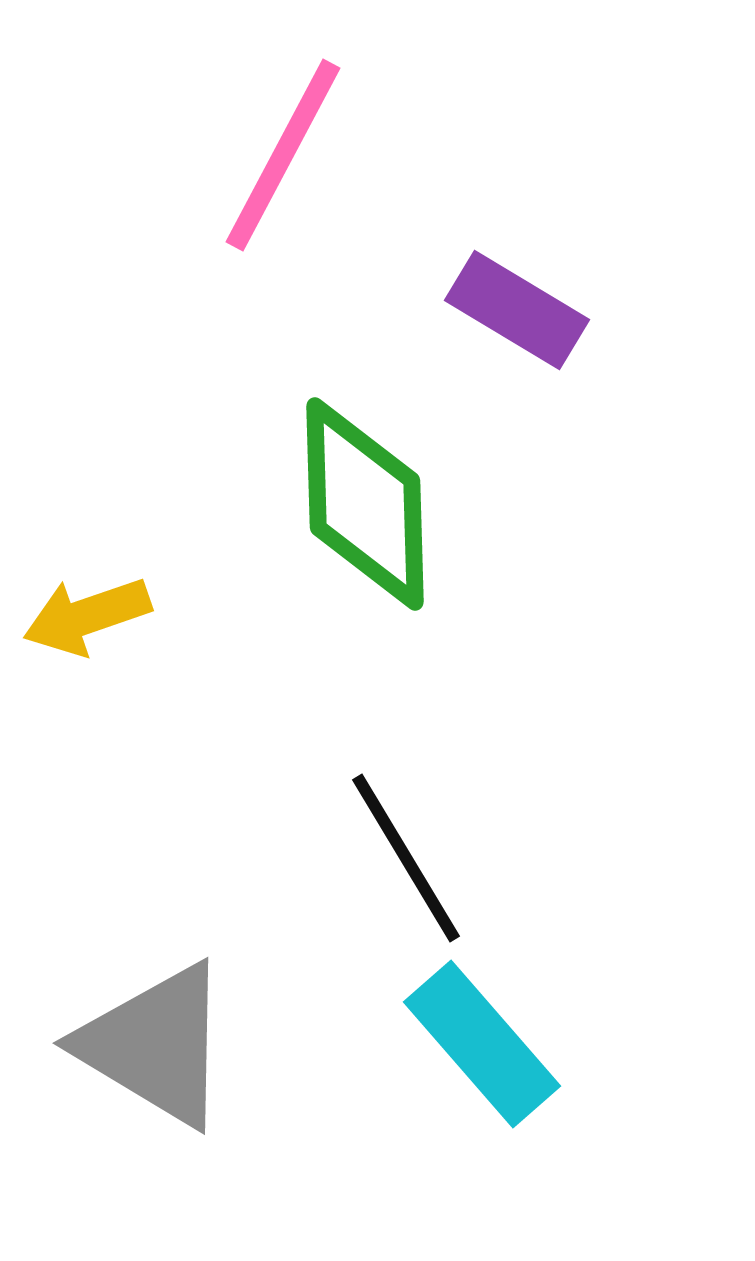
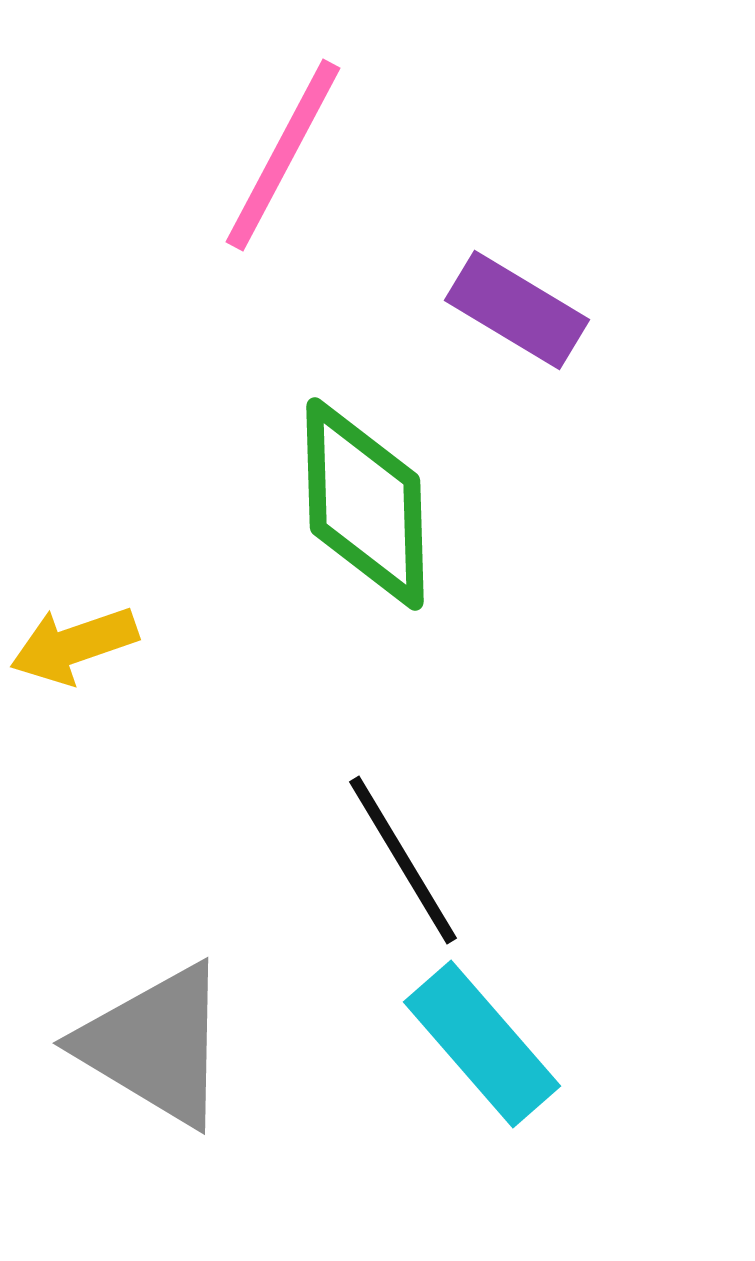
yellow arrow: moved 13 px left, 29 px down
black line: moved 3 px left, 2 px down
